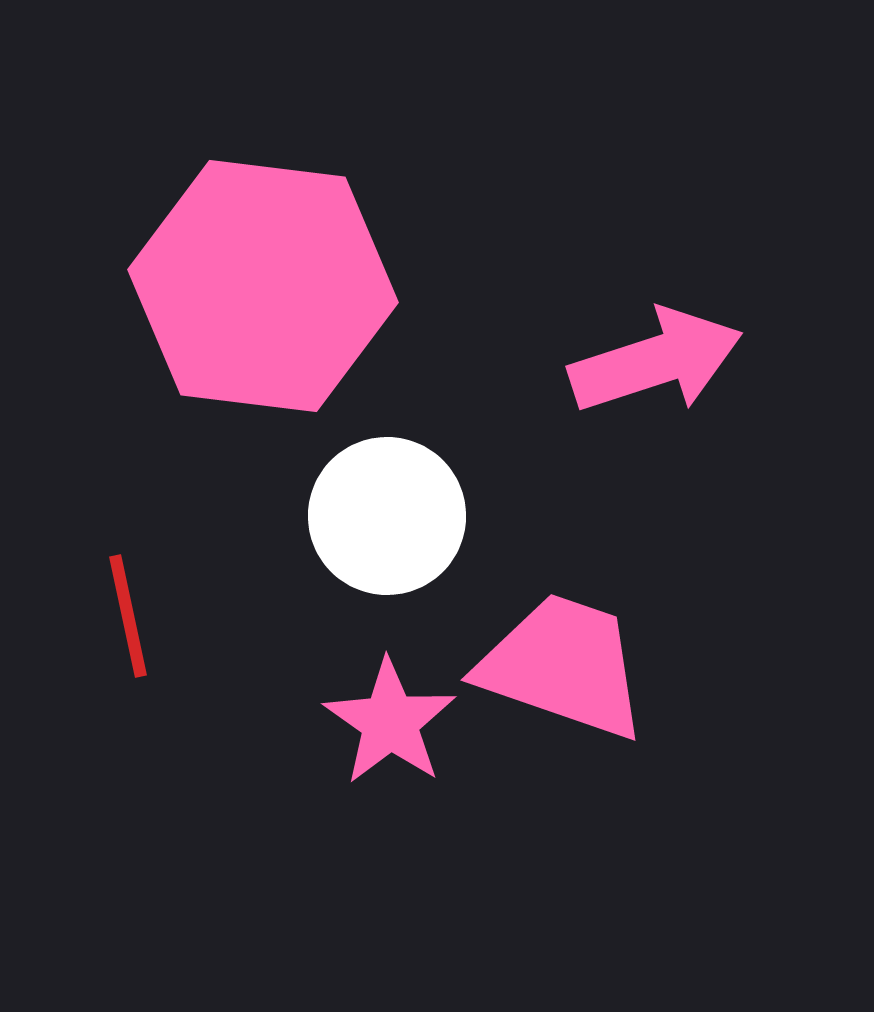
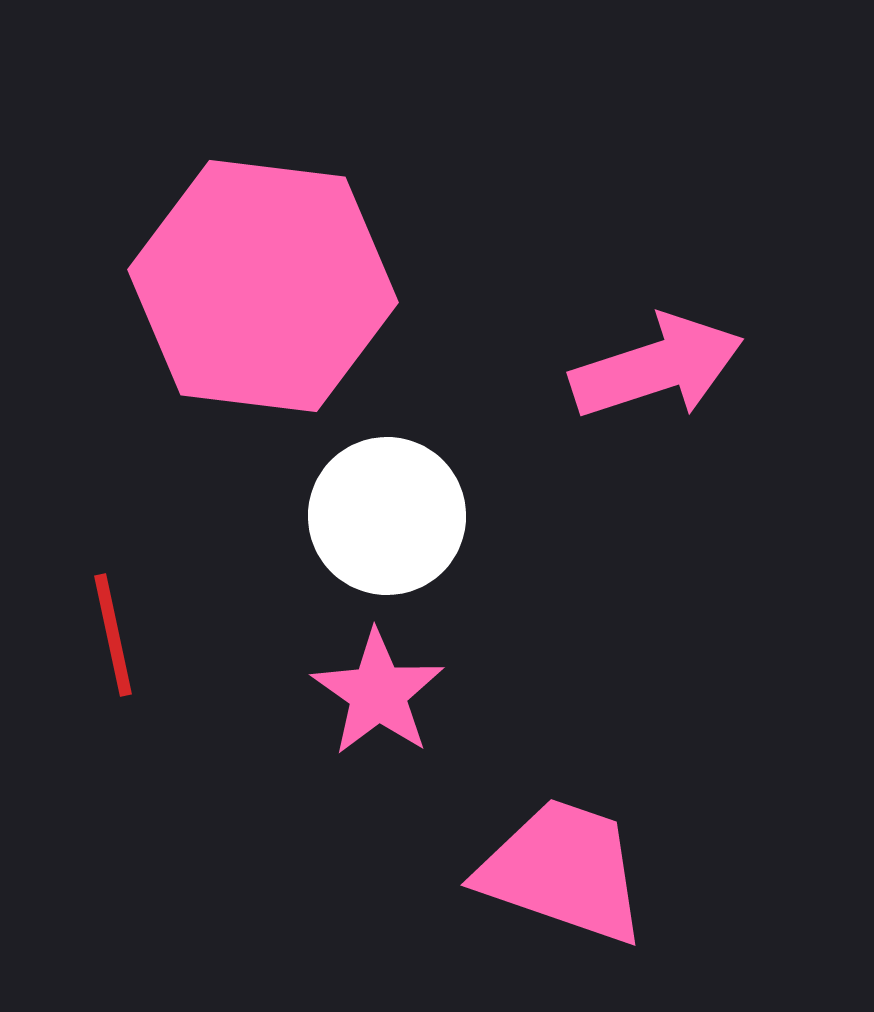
pink arrow: moved 1 px right, 6 px down
red line: moved 15 px left, 19 px down
pink trapezoid: moved 205 px down
pink star: moved 12 px left, 29 px up
